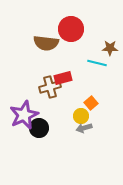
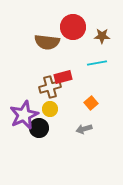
red circle: moved 2 px right, 2 px up
brown semicircle: moved 1 px right, 1 px up
brown star: moved 8 px left, 12 px up
cyan line: rotated 24 degrees counterclockwise
red rectangle: moved 1 px up
yellow circle: moved 31 px left, 7 px up
gray arrow: moved 1 px down
